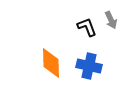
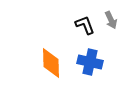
black L-shape: moved 2 px left, 2 px up
blue cross: moved 1 px right, 4 px up
